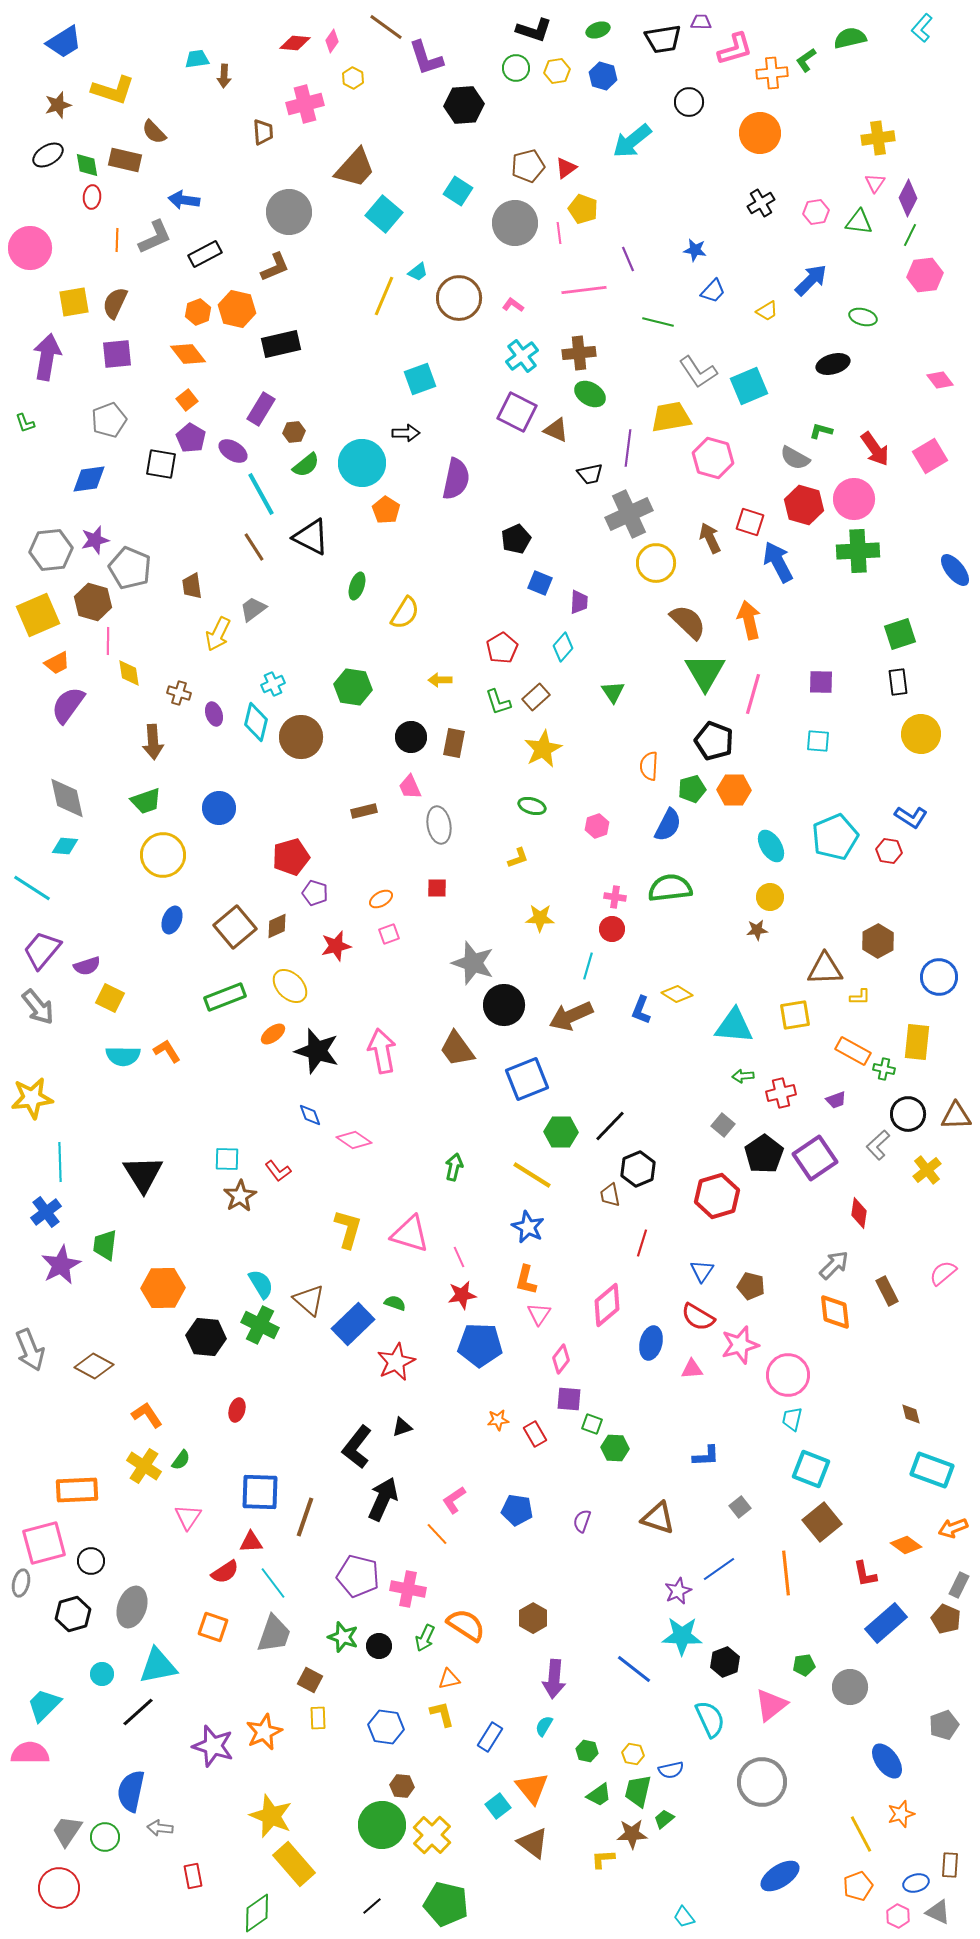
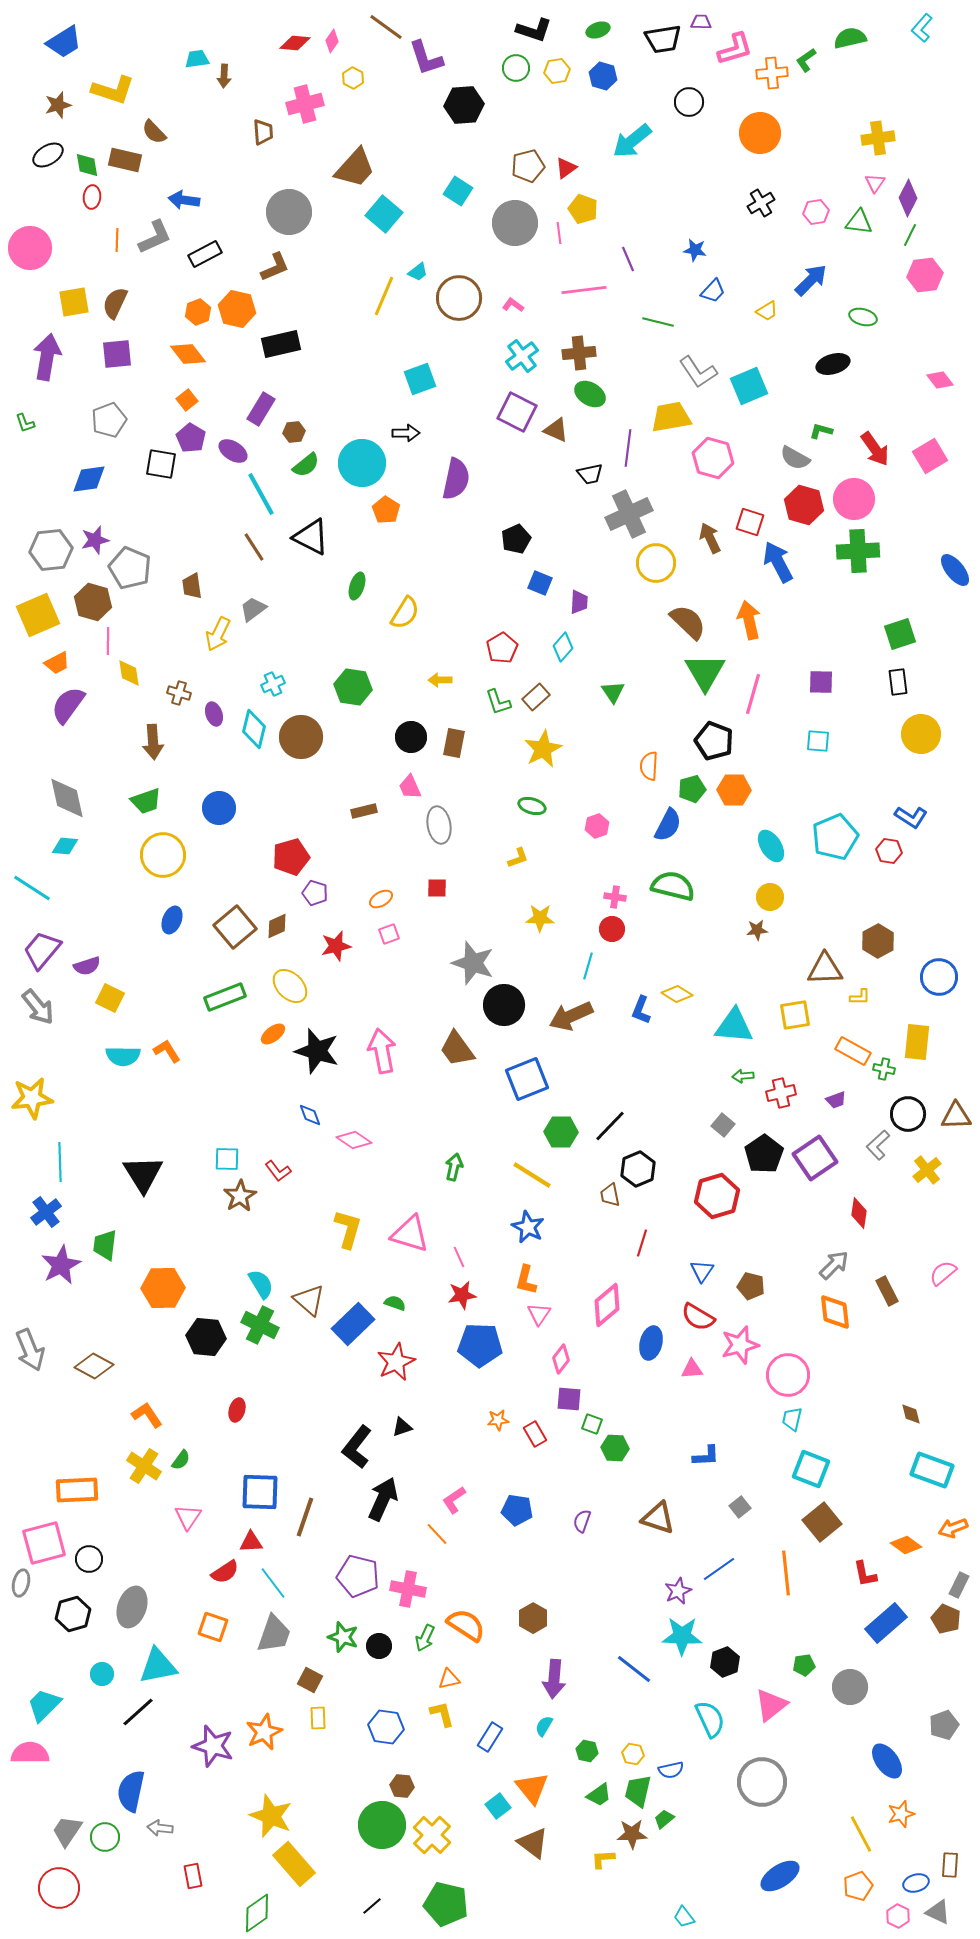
cyan diamond at (256, 722): moved 2 px left, 7 px down
green semicircle at (670, 888): moved 3 px right, 2 px up; rotated 21 degrees clockwise
black circle at (91, 1561): moved 2 px left, 2 px up
